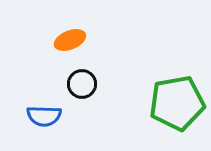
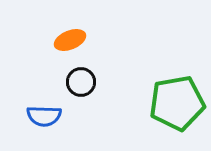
black circle: moved 1 px left, 2 px up
